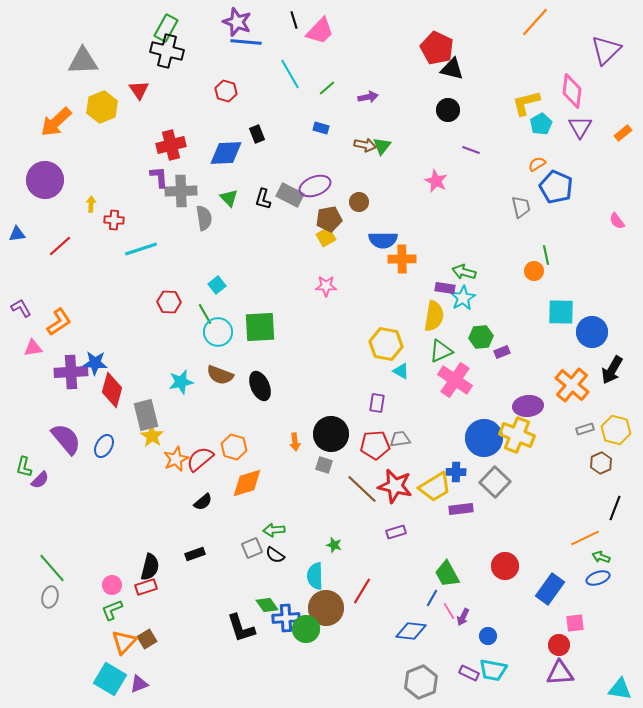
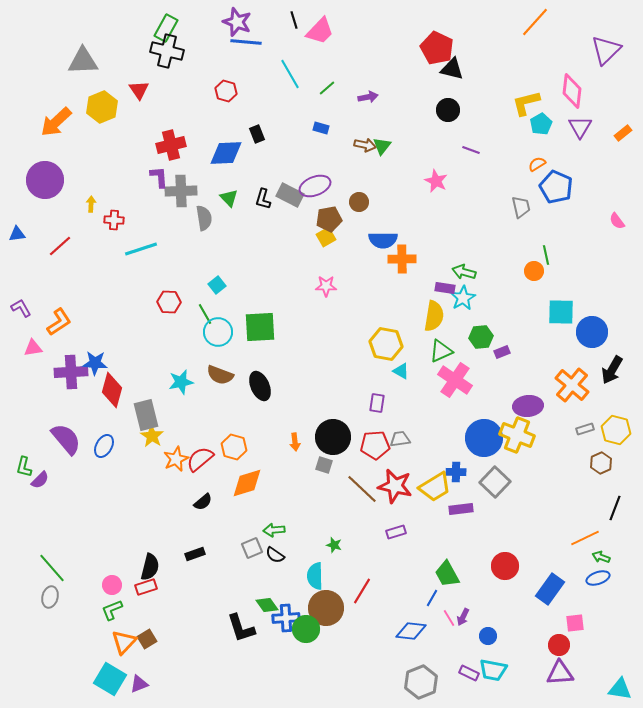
black circle at (331, 434): moved 2 px right, 3 px down
pink line at (449, 611): moved 7 px down
